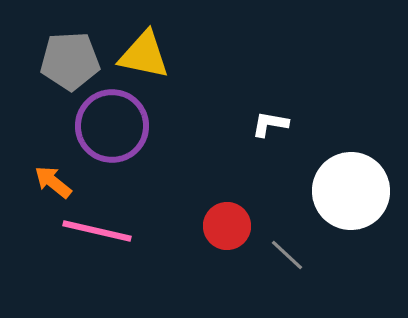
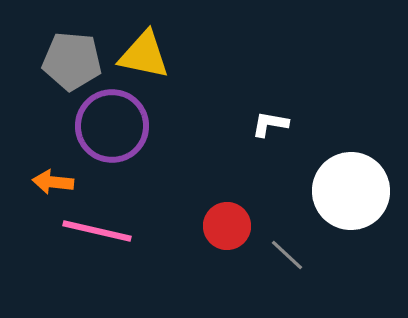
gray pentagon: moved 2 px right; rotated 8 degrees clockwise
orange arrow: rotated 33 degrees counterclockwise
